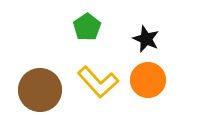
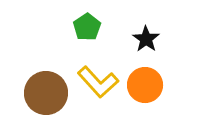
black star: rotated 12 degrees clockwise
orange circle: moved 3 px left, 5 px down
brown circle: moved 6 px right, 3 px down
